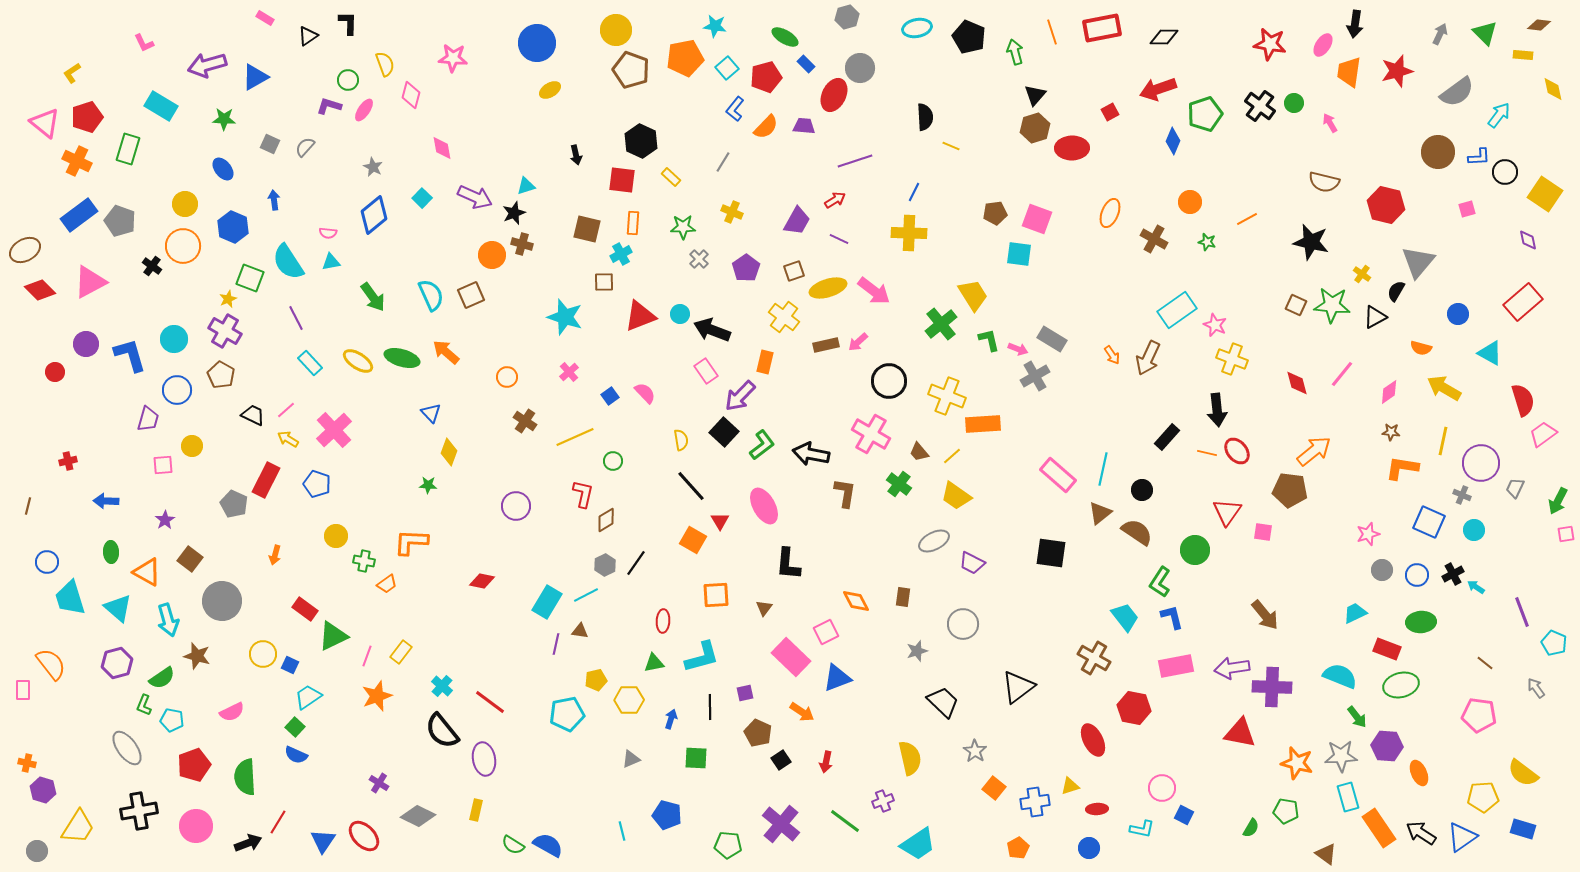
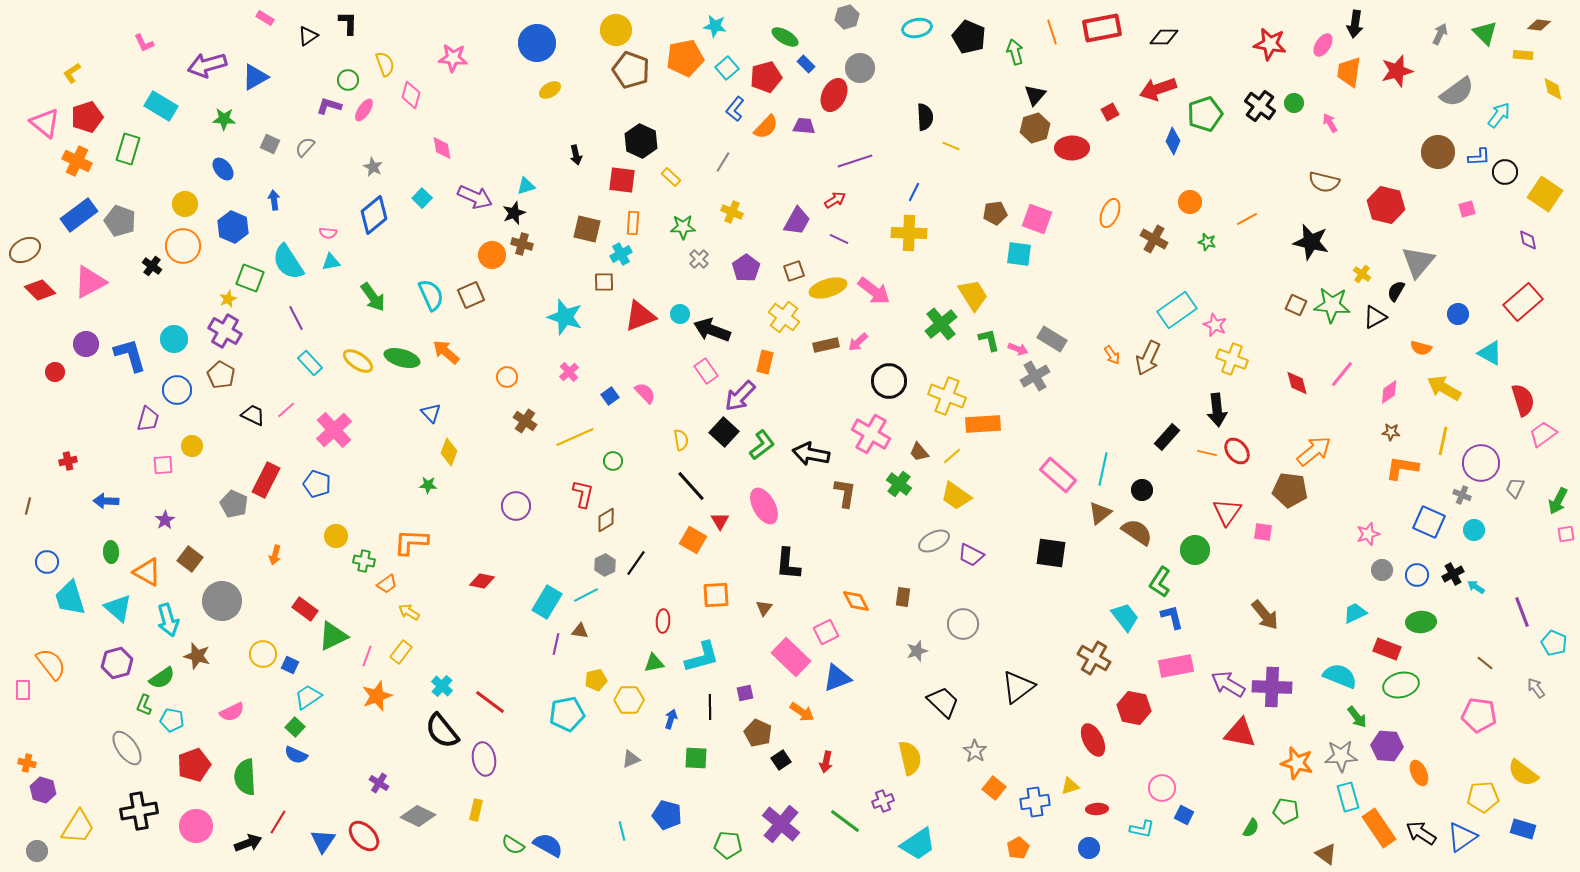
yellow arrow at (288, 439): moved 121 px right, 173 px down
purple trapezoid at (972, 563): moved 1 px left, 8 px up
purple arrow at (1232, 668): moved 4 px left, 16 px down; rotated 40 degrees clockwise
